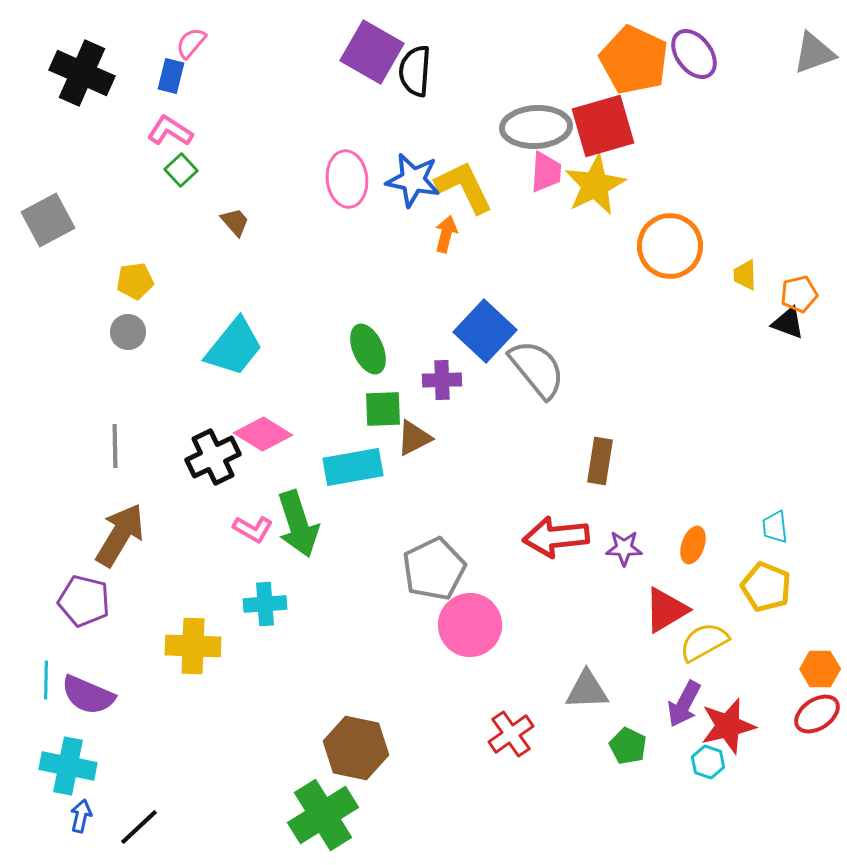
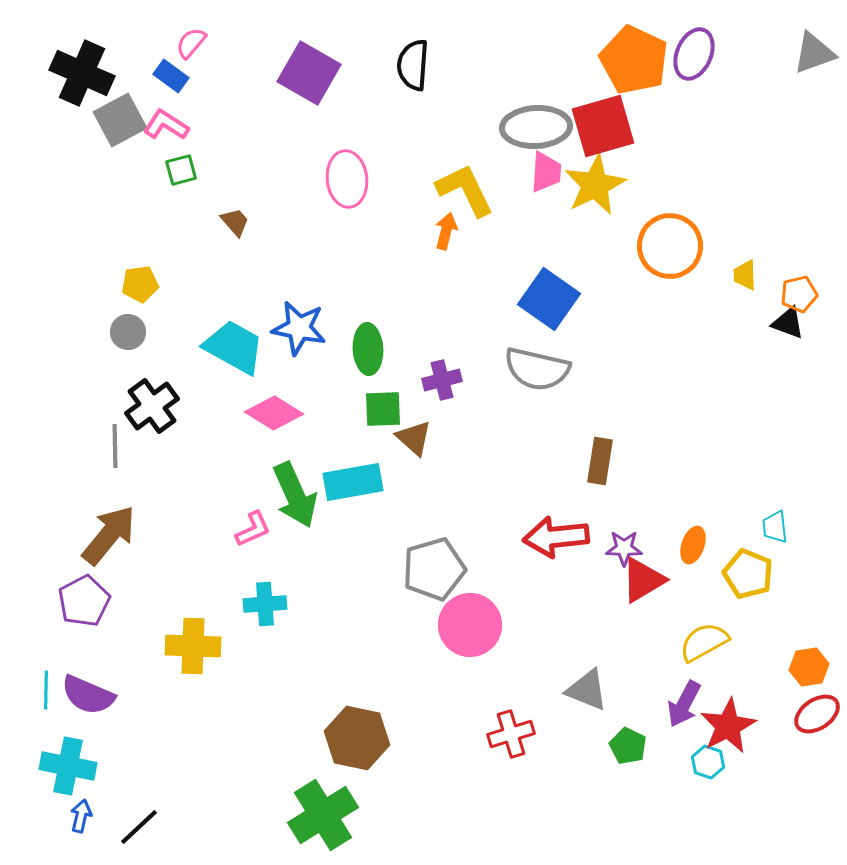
purple square at (372, 52): moved 63 px left, 21 px down
purple ellipse at (694, 54): rotated 60 degrees clockwise
black semicircle at (415, 71): moved 2 px left, 6 px up
blue rectangle at (171, 76): rotated 68 degrees counterclockwise
pink L-shape at (170, 131): moved 4 px left, 6 px up
green square at (181, 170): rotated 28 degrees clockwise
blue star at (413, 180): moved 114 px left, 148 px down
yellow L-shape at (464, 187): moved 1 px right, 3 px down
gray square at (48, 220): moved 72 px right, 100 px up
orange arrow at (446, 234): moved 3 px up
yellow pentagon at (135, 281): moved 5 px right, 3 px down
blue square at (485, 331): moved 64 px right, 32 px up; rotated 8 degrees counterclockwise
cyan trapezoid at (234, 347): rotated 100 degrees counterclockwise
green ellipse at (368, 349): rotated 21 degrees clockwise
gray semicircle at (537, 369): rotated 142 degrees clockwise
purple cross at (442, 380): rotated 12 degrees counterclockwise
pink diamond at (263, 434): moved 11 px right, 21 px up
brown triangle at (414, 438): rotated 51 degrees counterclockwise
black cross at (213, 457): moved 61 px left, 51 px up; rotated 10 degrees counterclockwise
cyan rectangle at (353, 467): moved 15 px down
green arrow at (298, 524): moved 3 px left, 29 px up; rotated 6 degrees counterclockwise
pink L-shape at (253, 529): rotated 54 degrees counterclockwise
brown arrow at (120, 535): moved 11 px left; rotated 8 degrees clockwise
gray pentagon at (434, 569): rotated 10 degrees clockwise
yellow pentagon at (766, 587): moved 18 px left, 13 px up
purple pentagon at (84, 601): rotated 30 degrees clockwise
red triangle at (666, 610): moved 23 px left, 30 px up
orange hexagon at (820, 669): moved 11 px left, 2 px up; rotated 9 degrees counterclockwise
cyan line at (46, 680): moved 10 px down
gray triangle at (587, 690): rotated 24 degrees clockwise
red star at (728, 726): rotated 14 degrees counterclockwise
red cross at (511, 734): rotated 18 degrees clockwise
brown hexagon at (356, 748): moved 1 px right, 10 px up
